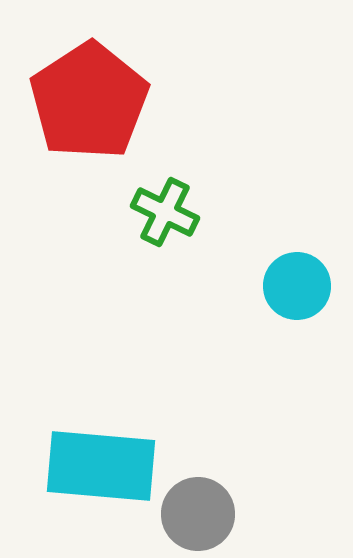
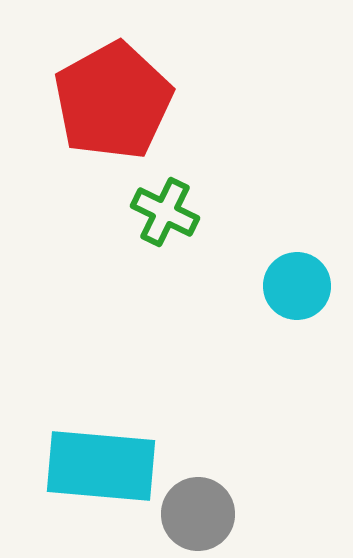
red pentagon: moved 24 px right; rotated 4 degrees clockwise
